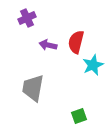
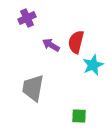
purple arrow: moved 3 px right; rotated 18 degrees clockwise
green square: rotated 21 degrees clockwise
